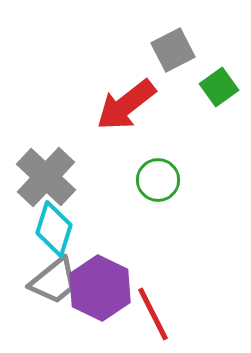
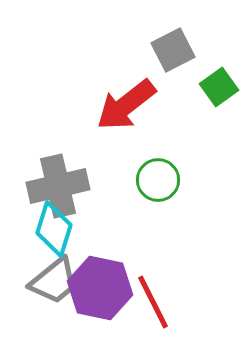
gray cross: moved 12 px right, 9 px down; rotated 34 degrees clockwise
purple hexagon: rotated 14 degrees counterclockwise
red line: moved 12 px up
